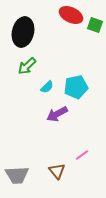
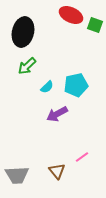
cyan pentagon: moved 2 px up
pink line: moved 2 px down
